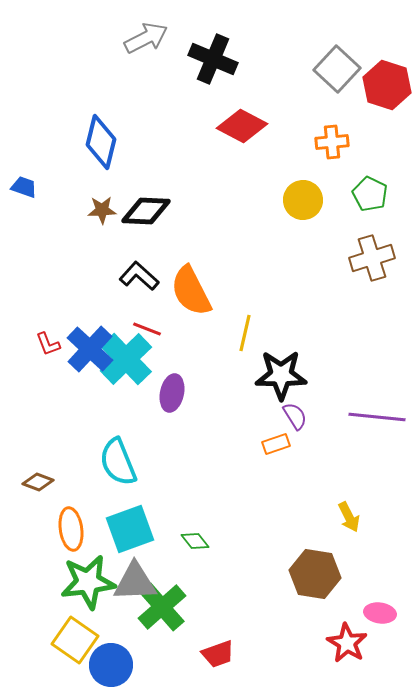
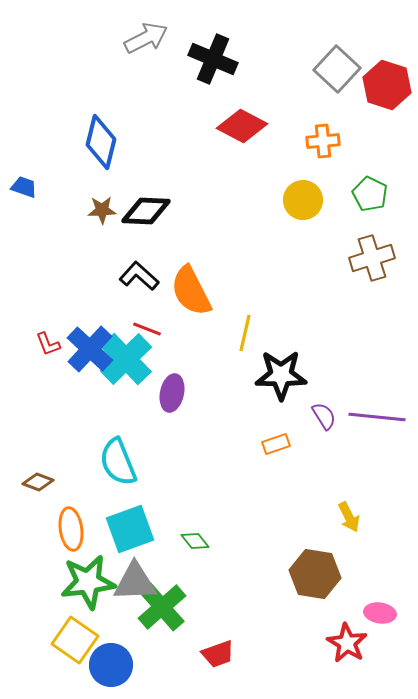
orange cross: moved 9 px left, 1 px up
purple semicircle: moved 29 px right
